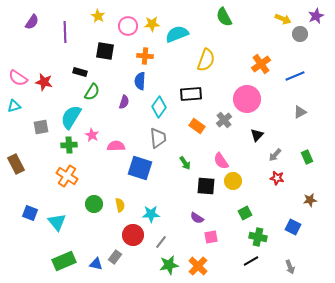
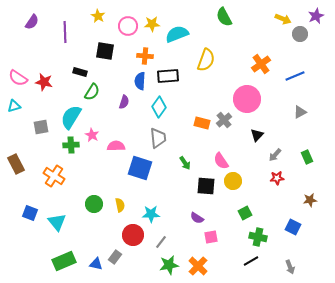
black rectangle at (191, 94): moved 23 px left, 18 px up
orange rectangle at (197, 126): moved 5 px right, 3 px up; rotated 21 degrees counterclockwise
green cross at (69, 145): moved 2 px right
orange cross at (67, 176): moved 13 px left
red star at (277, 178): rotated 16 degrees counterclockwise
